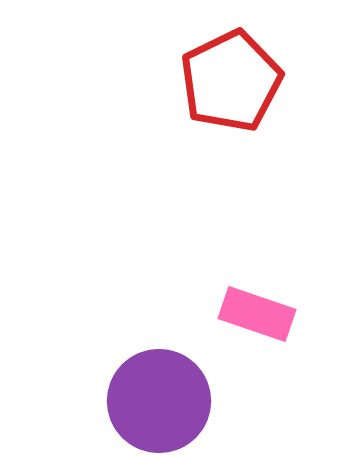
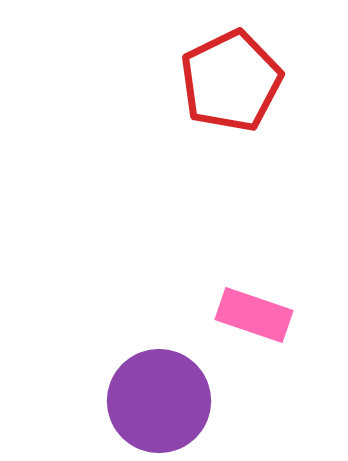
pink rectangle: moved 3 px left, 1 px down
